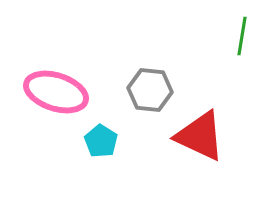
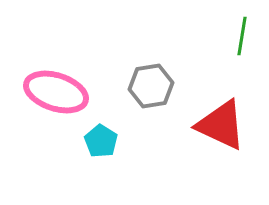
gray hexagon: moved 1 px right, 4 px up; rotated 15 degrees counterclockwise
red triangle: moved 21 px right, 11 px up
